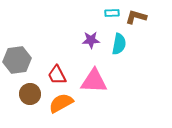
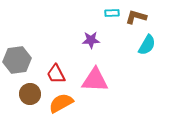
cyan semicircle: moved 28 px right, 1 px down; rotated 20 degrees clockwise
red trapezoid: moved 1 px left, 1 px up
pink triangle: moved 1 px right, 1 px up
